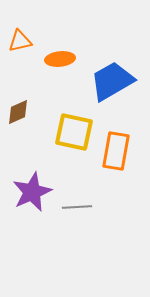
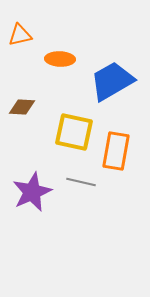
orange triangle: moved 6 px up
orange ellipse: rotated 8 degrees clockwise
brown diamond: moved 4 px right, 5 px up; rotated 28 degrees clockwise
gray line: moved 4 px right, 25 px up; rotated 16 degrees clockwise
